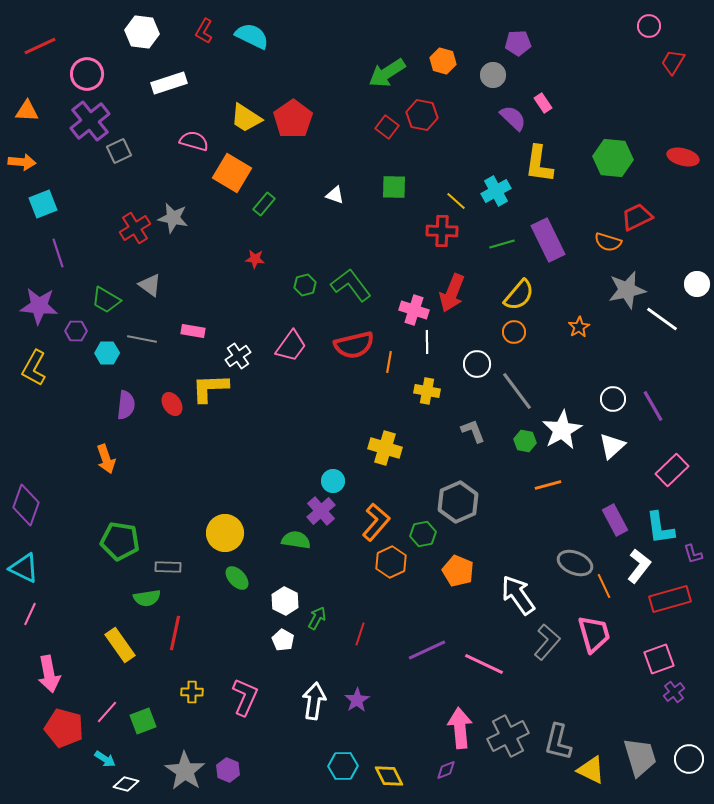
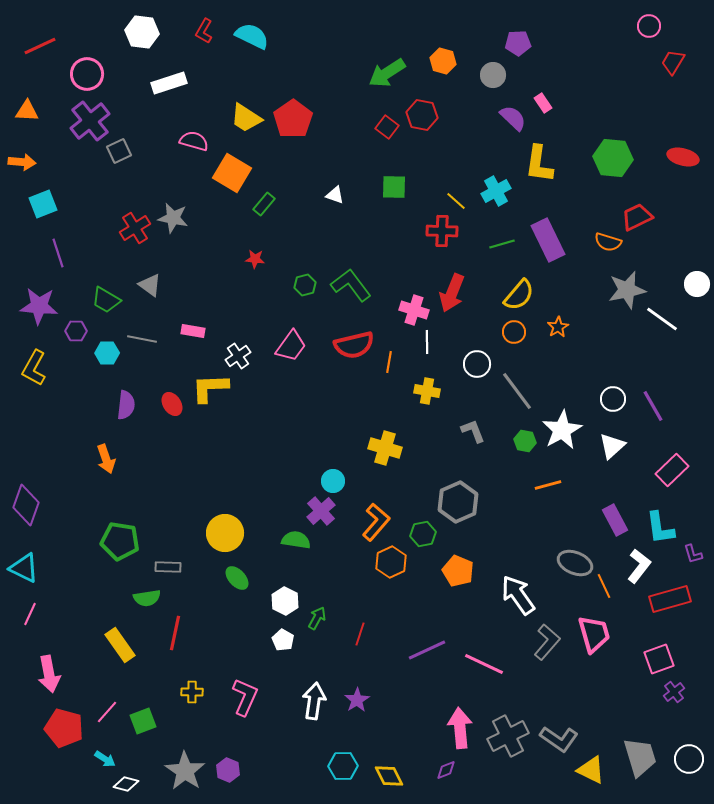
orange star at (579, 327): moved 21 px left
gray L-shape at (558, 742): moved 1 px right, 3 px up; rotated 69 degrees counterclockwise
